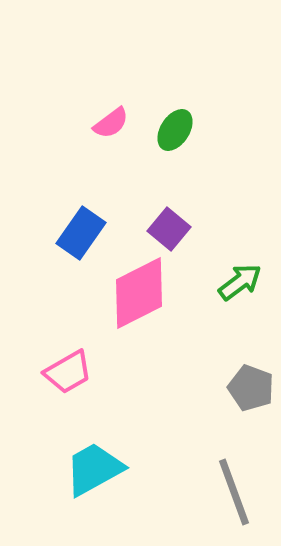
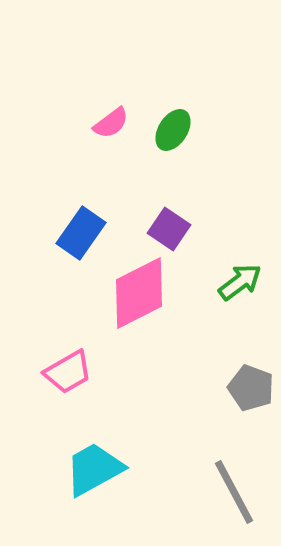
green ellipse: moved 2 px left
purple square: rotated 6 degrees counterclockwise
gray line: rotated 8 degrees counterclockwise
